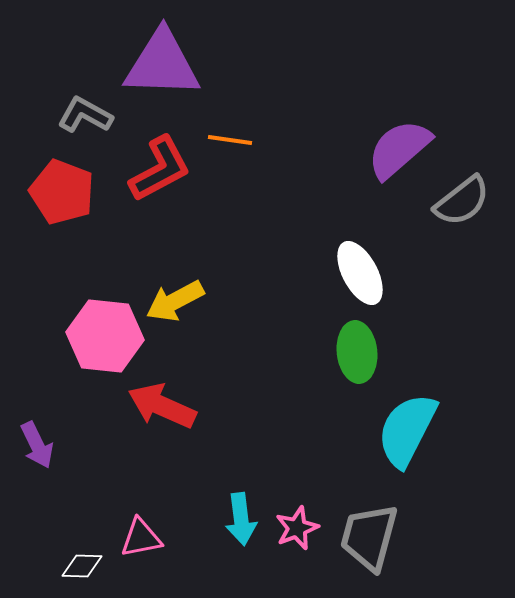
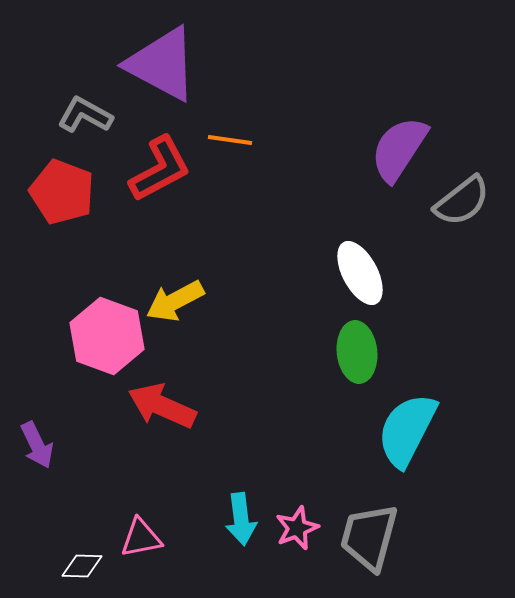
purple triangle: rotated 26 degrees clockwise
purple semicircle: rotated 16 degrees counterclockwise
pink hexagon: moved 2 px right; rotated 14 degrees clockwise
